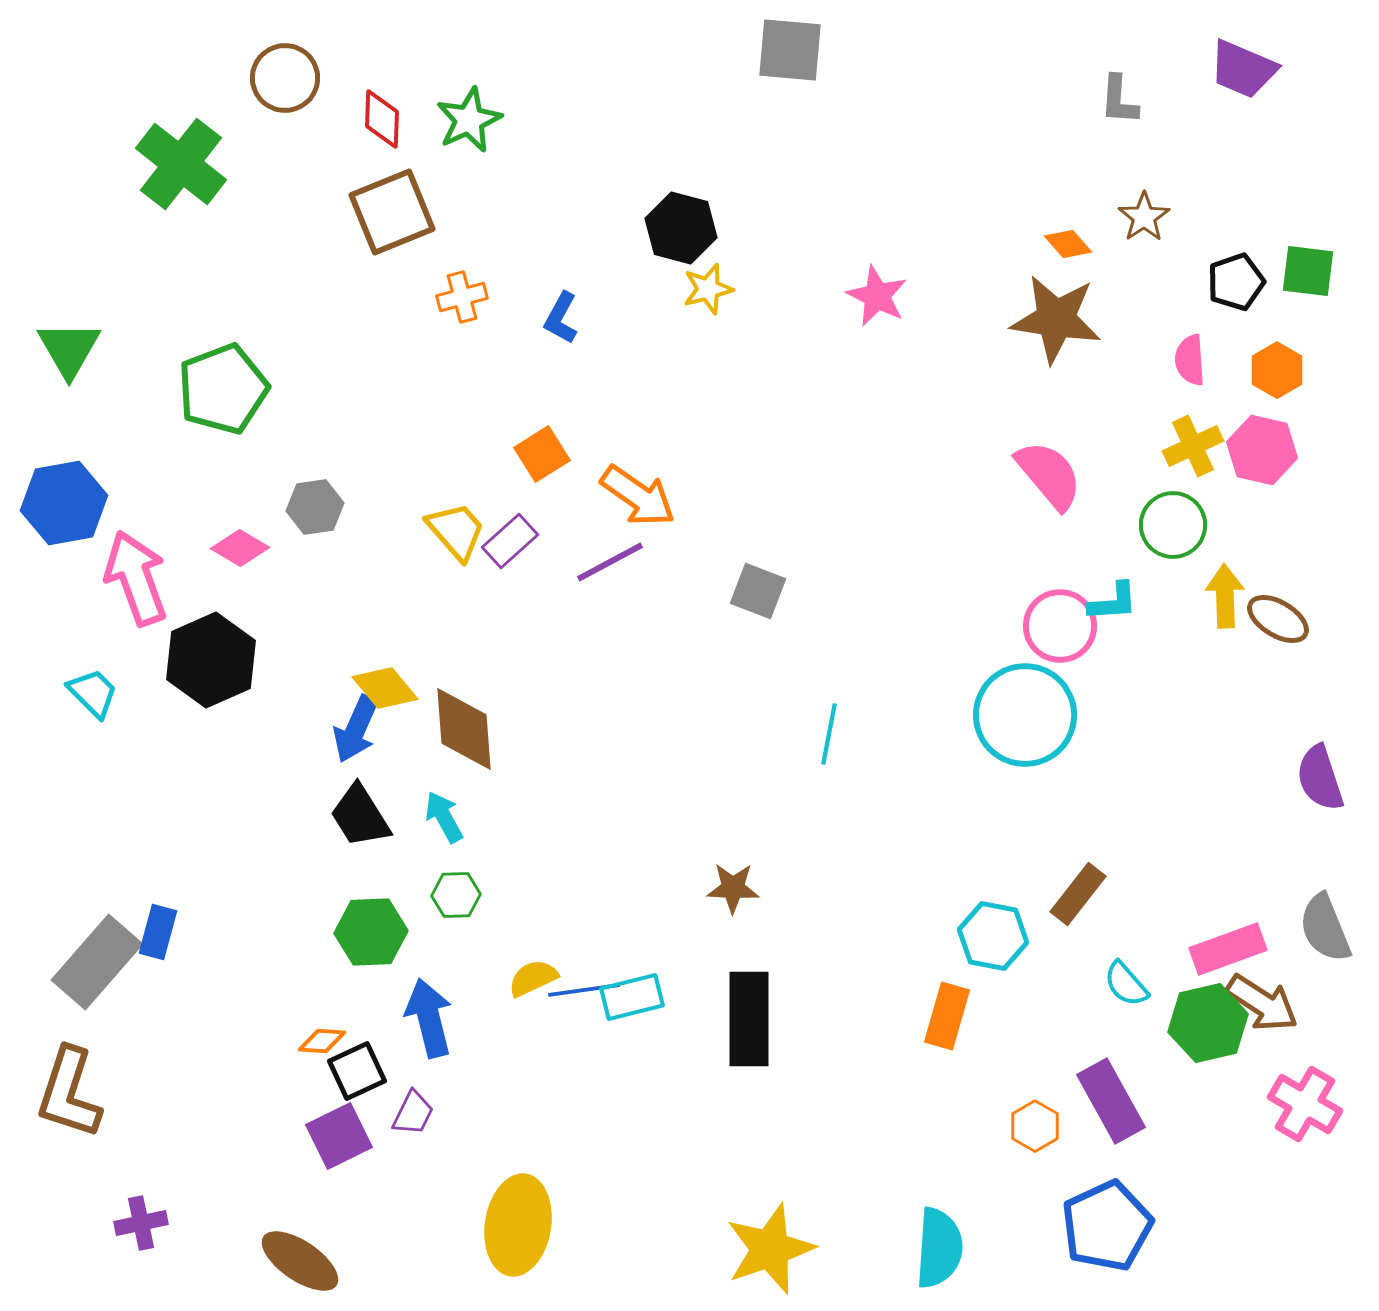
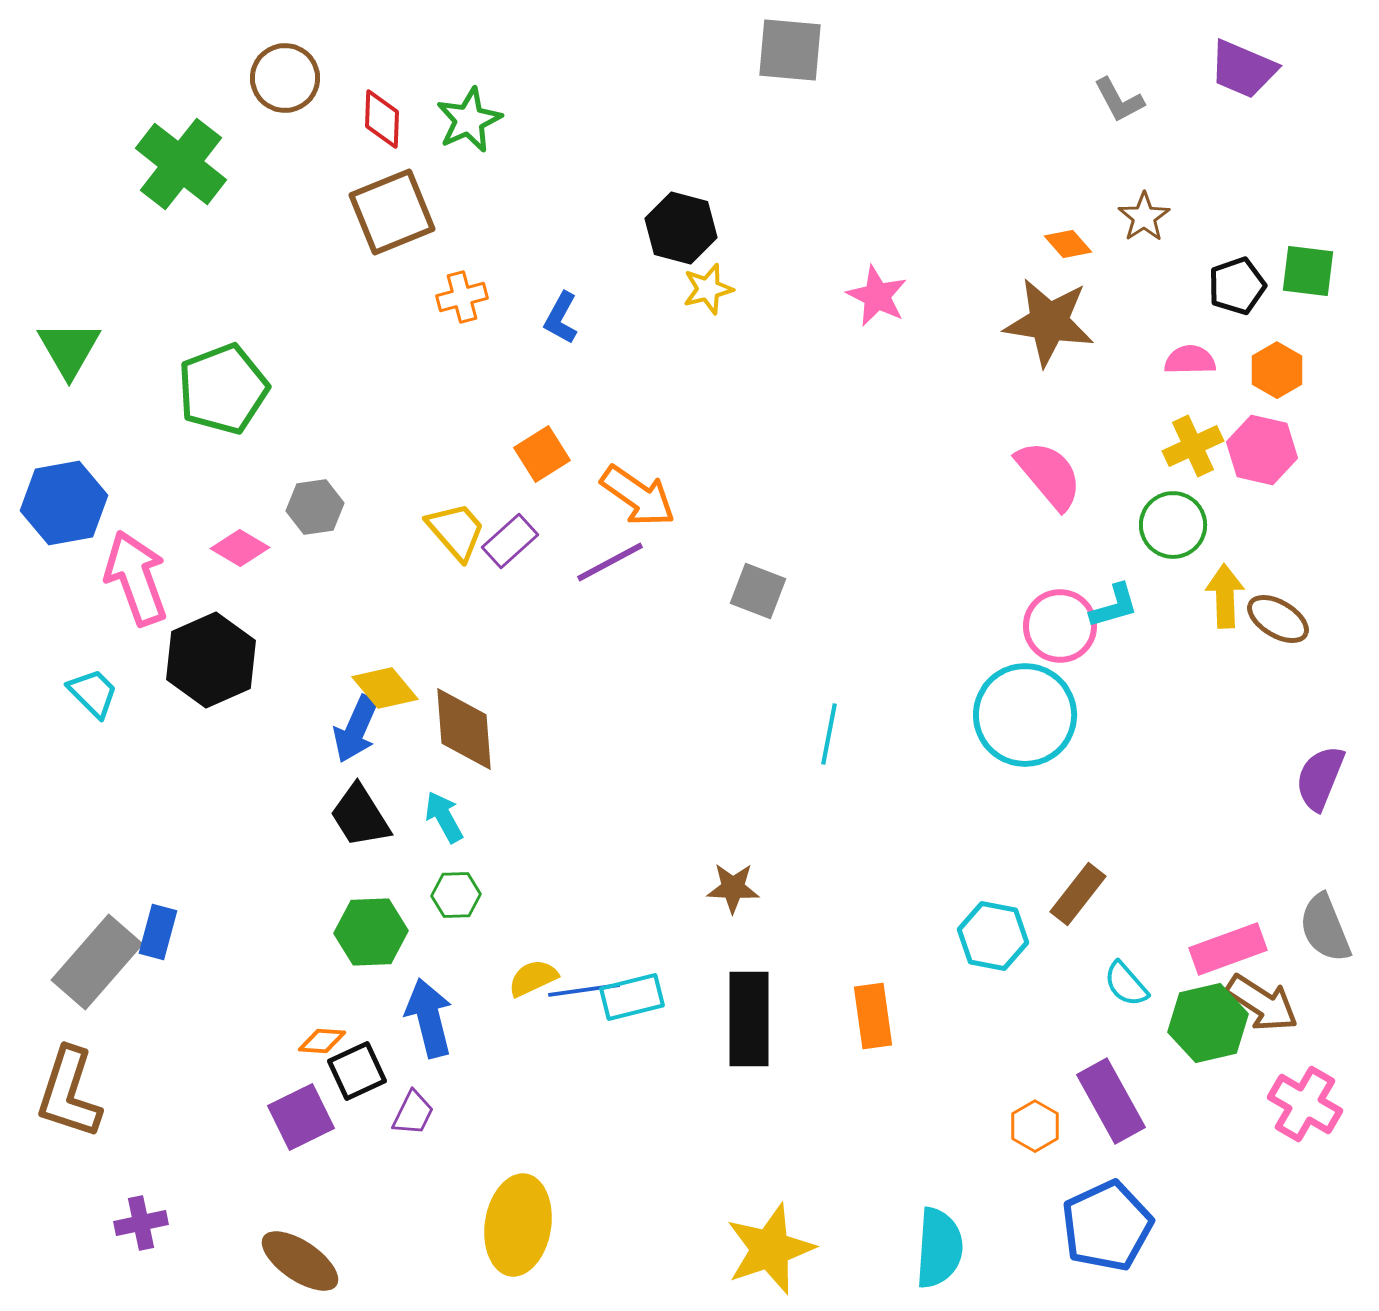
gray L-shape at (1119, 100): rotated 32 degrees counterclockwise
black pentagon at (1236, 282): moved 1 px right, 4 px down
brown star at (1056, 319): moved 7 px left, 3 px down
pink semicircle at (1190, 360): rotated 93 degrees clockwise
cyan L-shape at (1113, 602): moved 1 px right, 4 px down; rotated 12 degrees counterclockwise
purple semicircle at (1320, 778): rotated 40 degrees clockwise
orange rectangle at (947, 1016): moved 74 px left; rotated 24 degrees counterclockwise
purple square at (339, 1136): moved 38 px left, 19 px up
